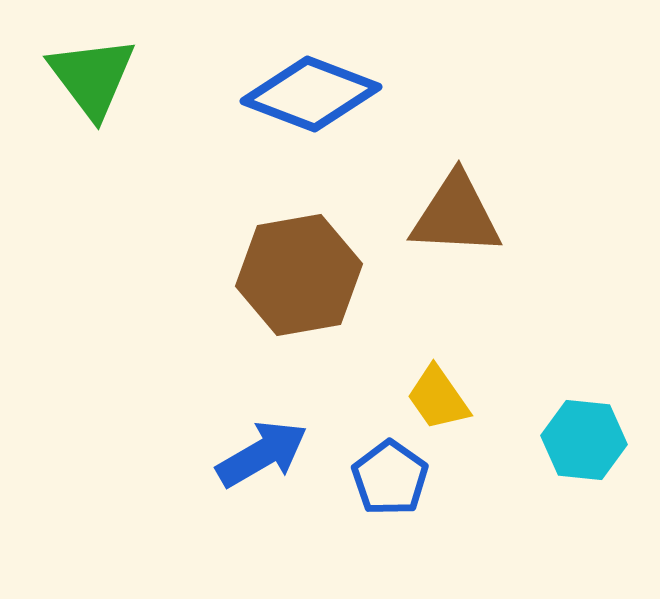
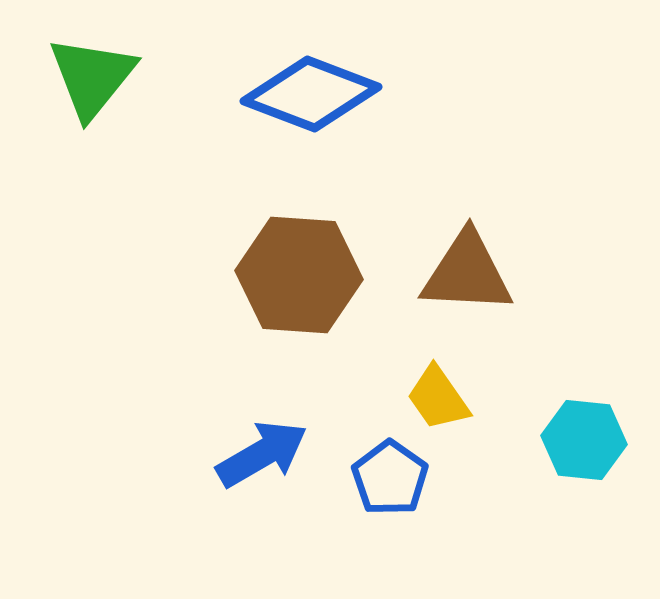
green triangle: rotated 16 degrees clockwise
brown triangle: moved 11 px right, 58 px down
brown hexagon: rotated 14 degrees clockwise
